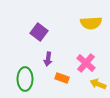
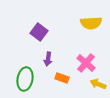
green ellipse: rotated 10 degrees clockwise
